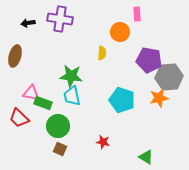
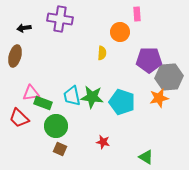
black arrow: moved 4 px left, 5 px down
purple pentagon: rotated 10 degrees counterclockwise
green star: moved 21 px right, 21 px down
pink triangle: rotated 18 degrees counterclockwise
cyan pentagon: moved 2 px down
green circle: moved 2 px left
